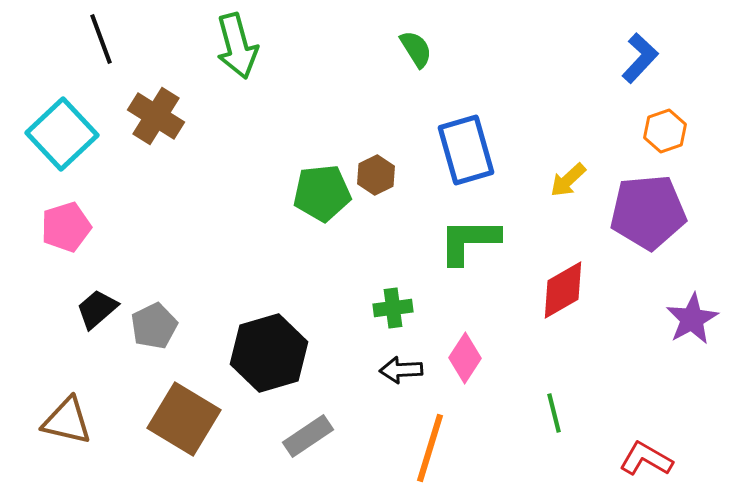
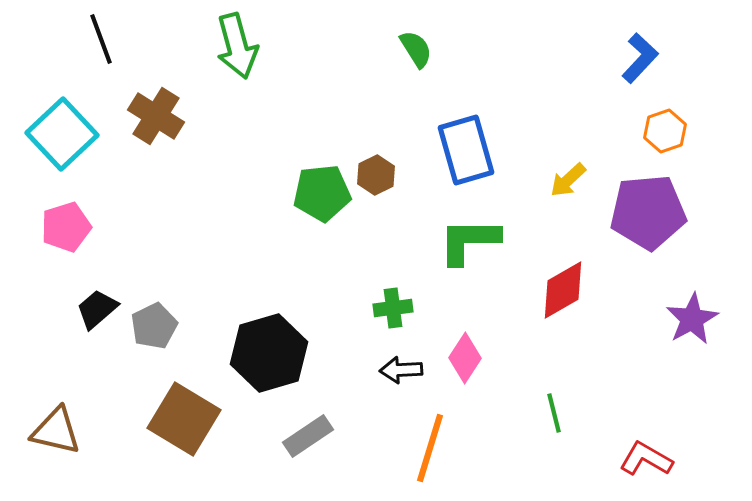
brown triangle: moved 11 px left, 10 px down
